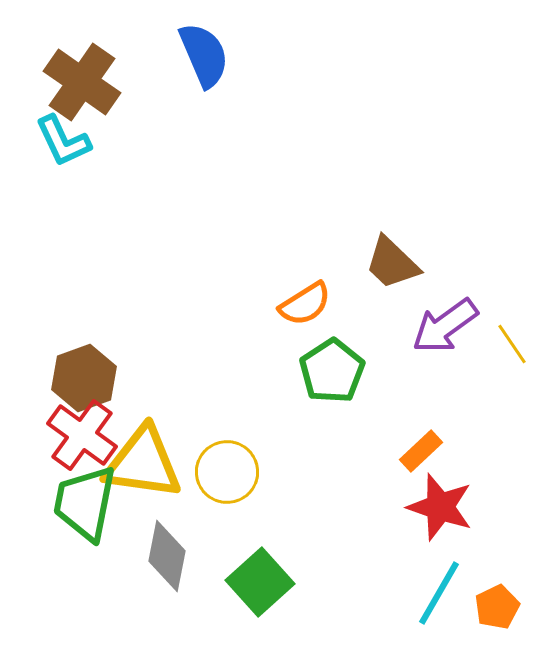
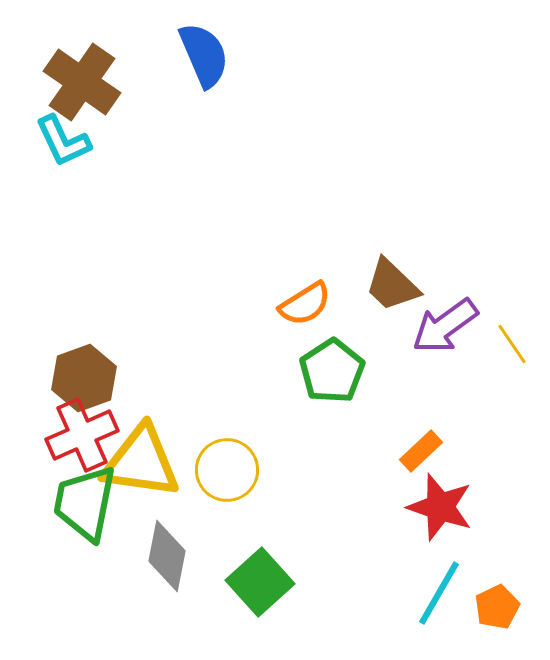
brown trapezoid: moved 22 px down
red cross: rotated 30 degrees clockwise
yellow triangle: moved 2 px left, 1 px up
yellow circle: moved 2 px up
